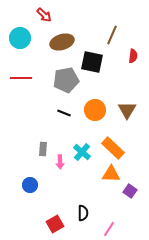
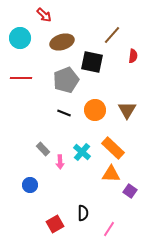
brown line: rotated 18 degrees clockwise
gray pentagon: rotated 10 degrees counterclockwise
gray rectangle: rotated 48 degrees counterclockwise
